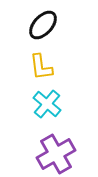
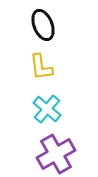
black ellipse: rotated 64 degrees counterclockwise
cyan cross: moved 5 px down
